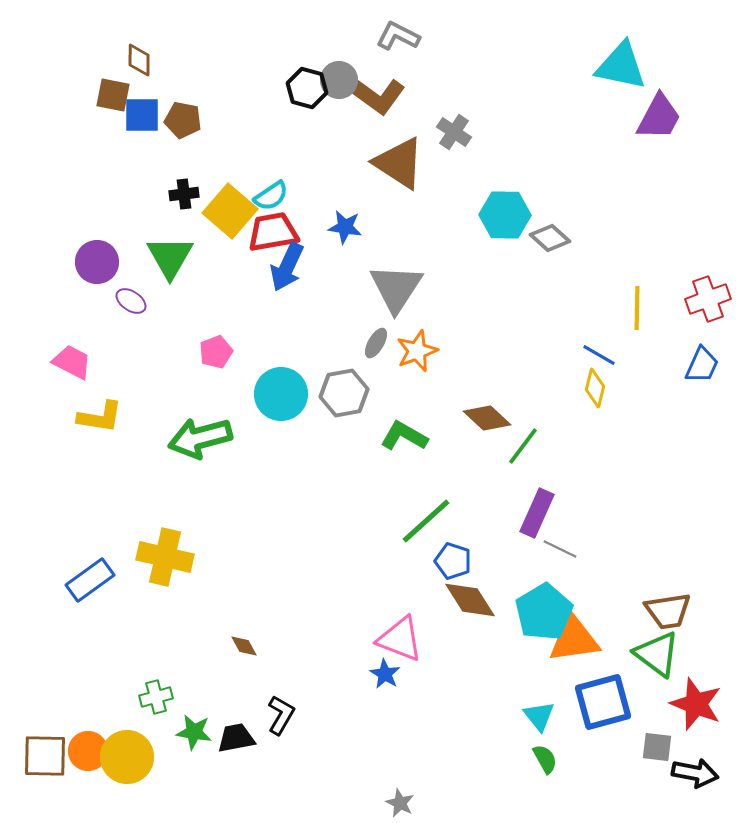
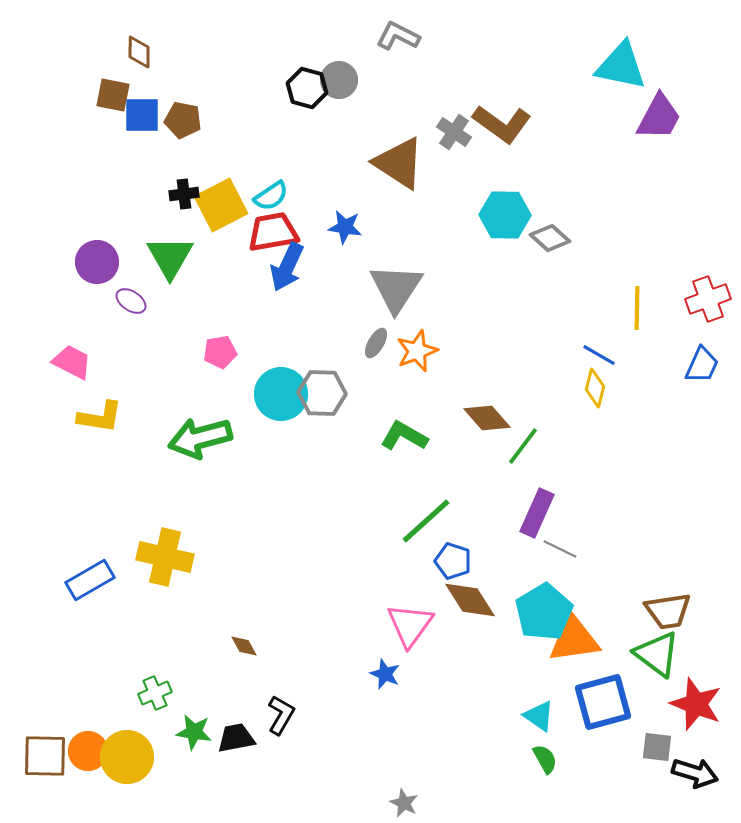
brown diamond at (139, 60): moved 8 px up
brown L-shape at (376, 95): moved 126 px right, 29 px down
yellow square at (230, 211): moved 9 px left, 6 px up; rotated 22 degrees clockwise
pink pentagon at (216, 352): moved 4 px right; rotated 12 degrees clockwise
gray hexagon at (344, 393): moved 22 px left; rotated 12 degrees clockwise
brown diamond at (487, 418): rotated 6 degrees clockwise
blue rectangle at (90, 580): rotated 6 degrees clockwise
pink triangle at (400, 639): moved 10 px right, 14 px up; rotated 45 degrees clockwise
blue star at (385, 674): rotated 8 degrees counterclockwise
green cross at (156, 697): moved 1 px left, 4 px up; rotated 8 degrees counterclockwise
cyan triangle at (539, 716): rotated 16 degrees counterclockwise
black arrow at (695, 773): rotated 6 degrees clockwise
gray star at (400, 803): moved 4 px right
